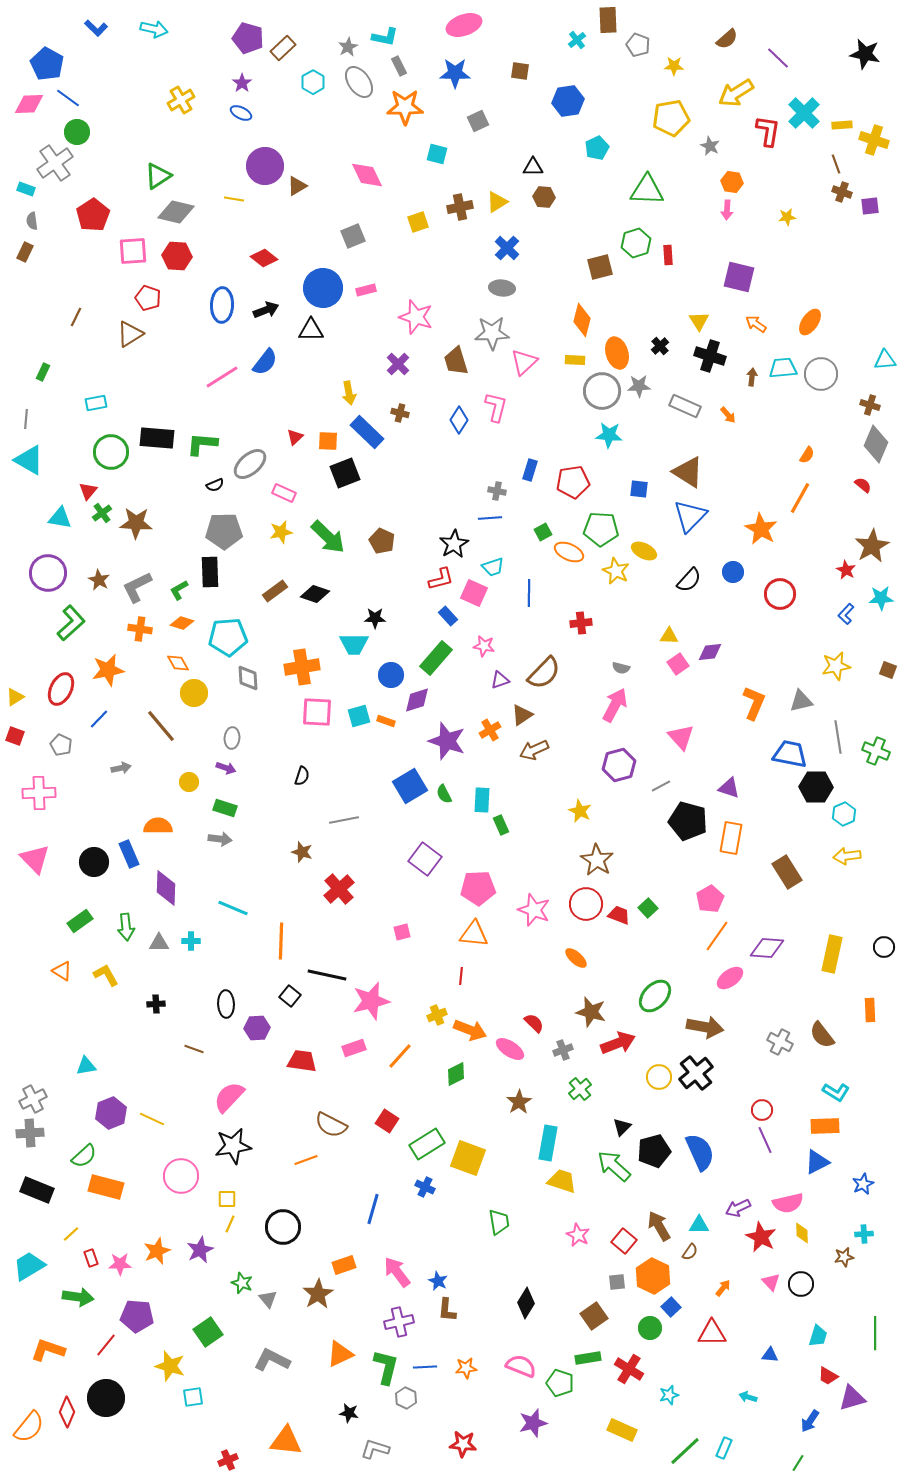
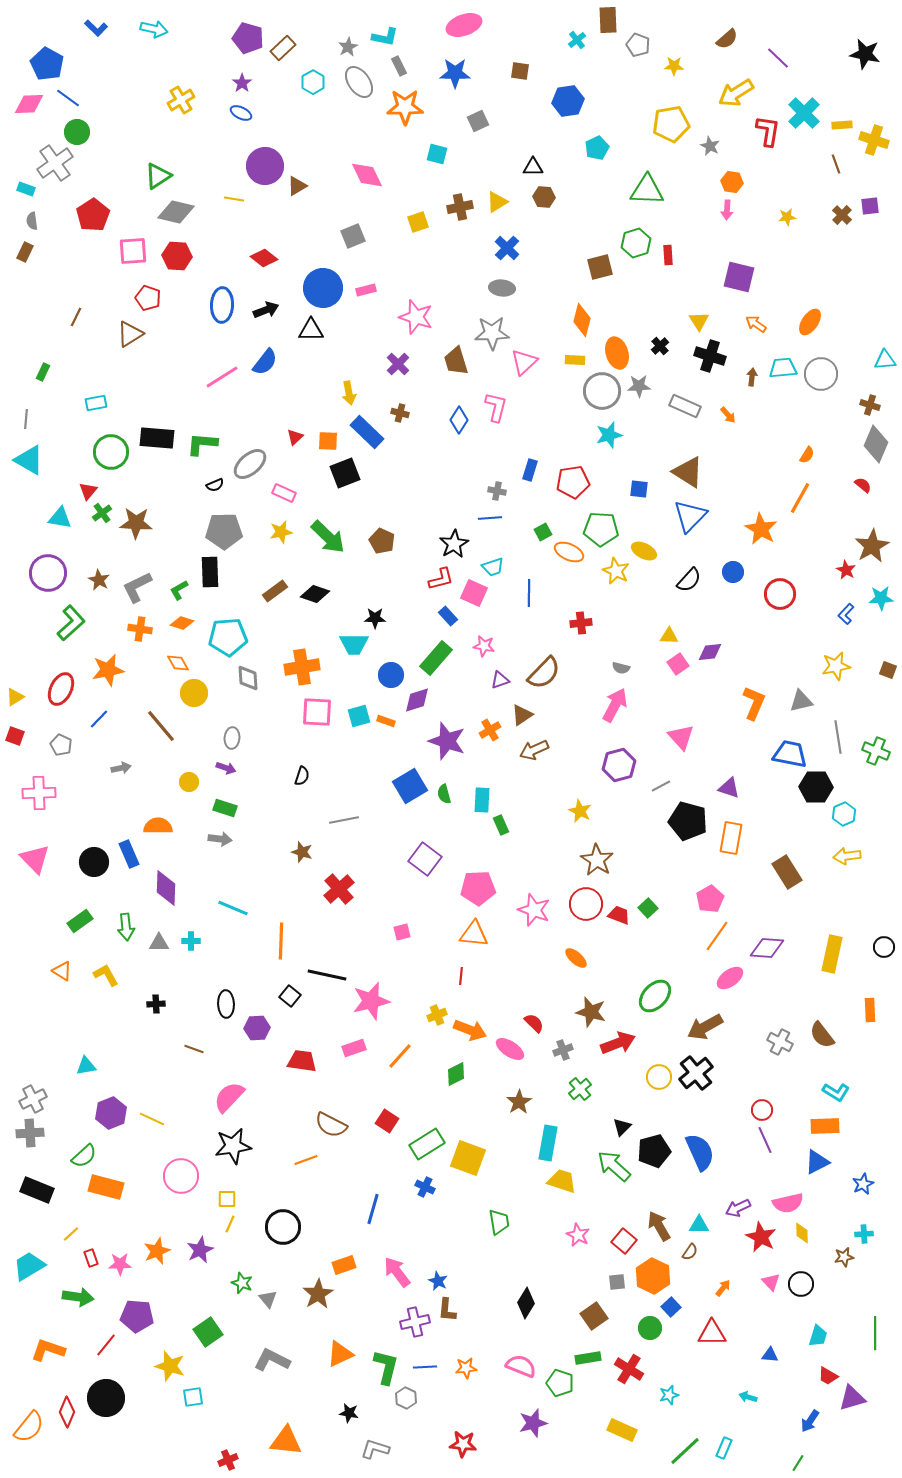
yellow pentagon at (671, 118): moved 6 px down
brown cross at (842, 192): moved 23 px down; rotated 24 degrees clockwise
cyan star at (609, 435): rotated 20 degrees counterclockwise
green semicircle at (444, 794): rotated 12 degrees clockwise
brown arrow at (705, 1027): rotated 141 degrees clockwise
purple cross at (399, 1322): moved 16 px right
